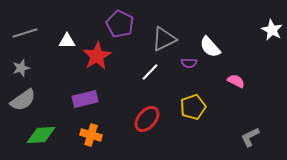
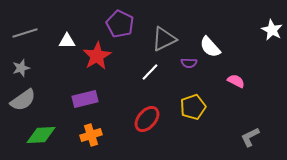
orange cross: rotated 35 degrees counterclockwise
